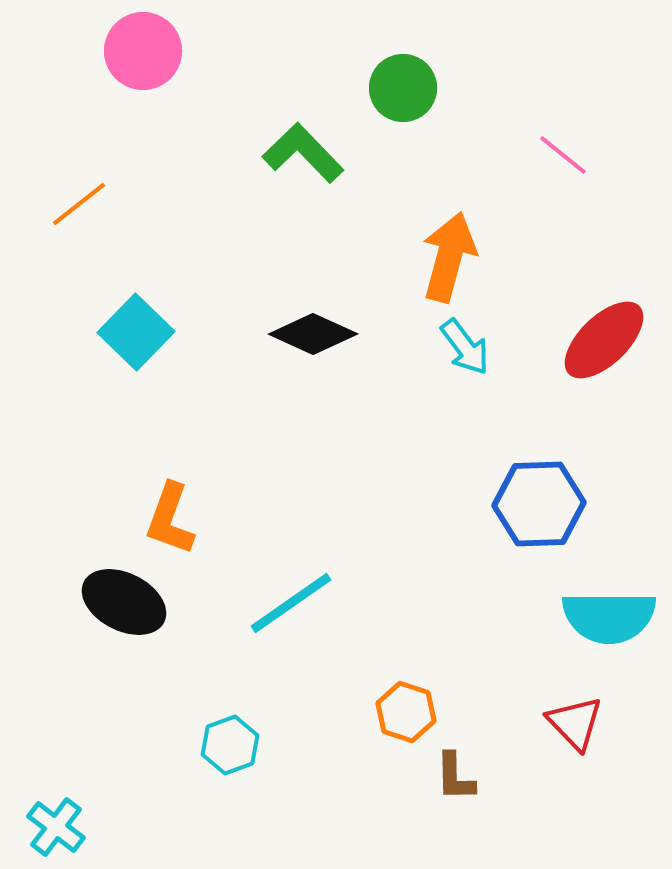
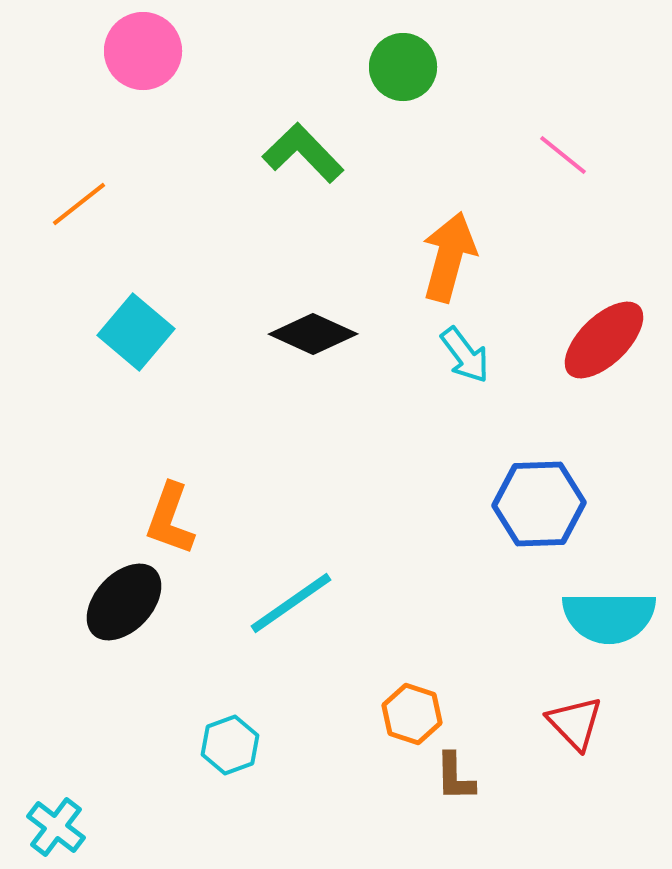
green circle: moved 21 px up
cyan square: rotated 4 degrees counterclockwise
cyan arrow: moved 8 px down
black ellipse: rotated 74 degrees counterclockwise
orange hexagon: moved 6 px right, 2 px down
